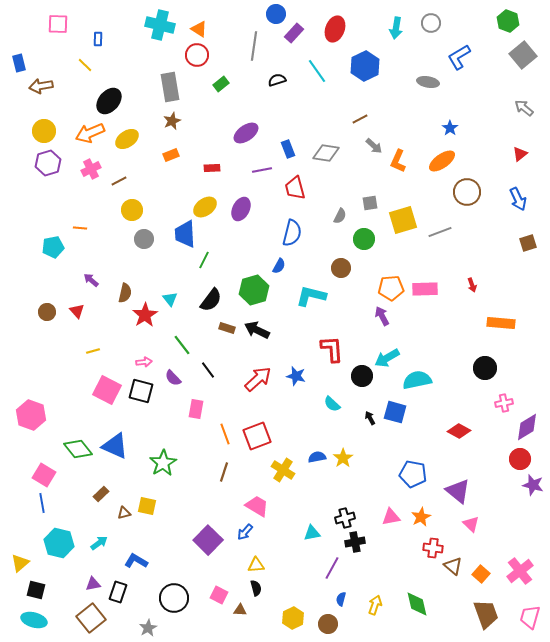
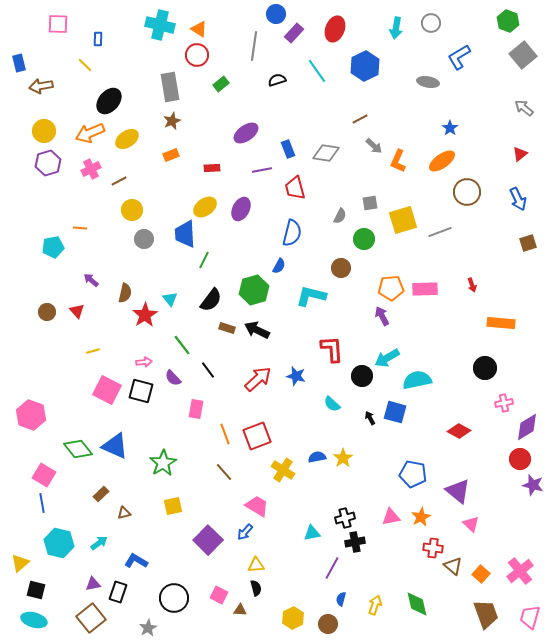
brown line at (224, 472): rotated 60 degrees counterclockwise
yellow square at (147, 506): moved 26 px right; rotated 24 degrees counterclockwise
